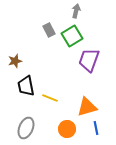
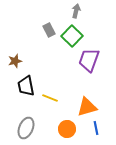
green square: rotated 15 degrees counterclockwise
